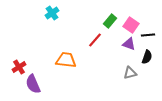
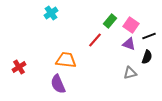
cyan cross: moved 1 px left
black line: moved 1 px right, 1 px down; rotated 16 degrees counterclockwise
purple semicircle: moved 25 px right
